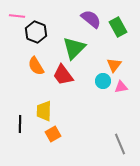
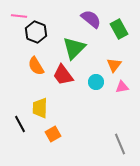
pink line: moved 2 px right
green rectangle: moved 1 px right, 2 px down
cyan circle: moved 7 px left, 1 px down
pink triangle: moved 1 px right
yellow trapezoid: moved 4 px left, 3 px up
black line: rotated 30 degrees counterclockwise
